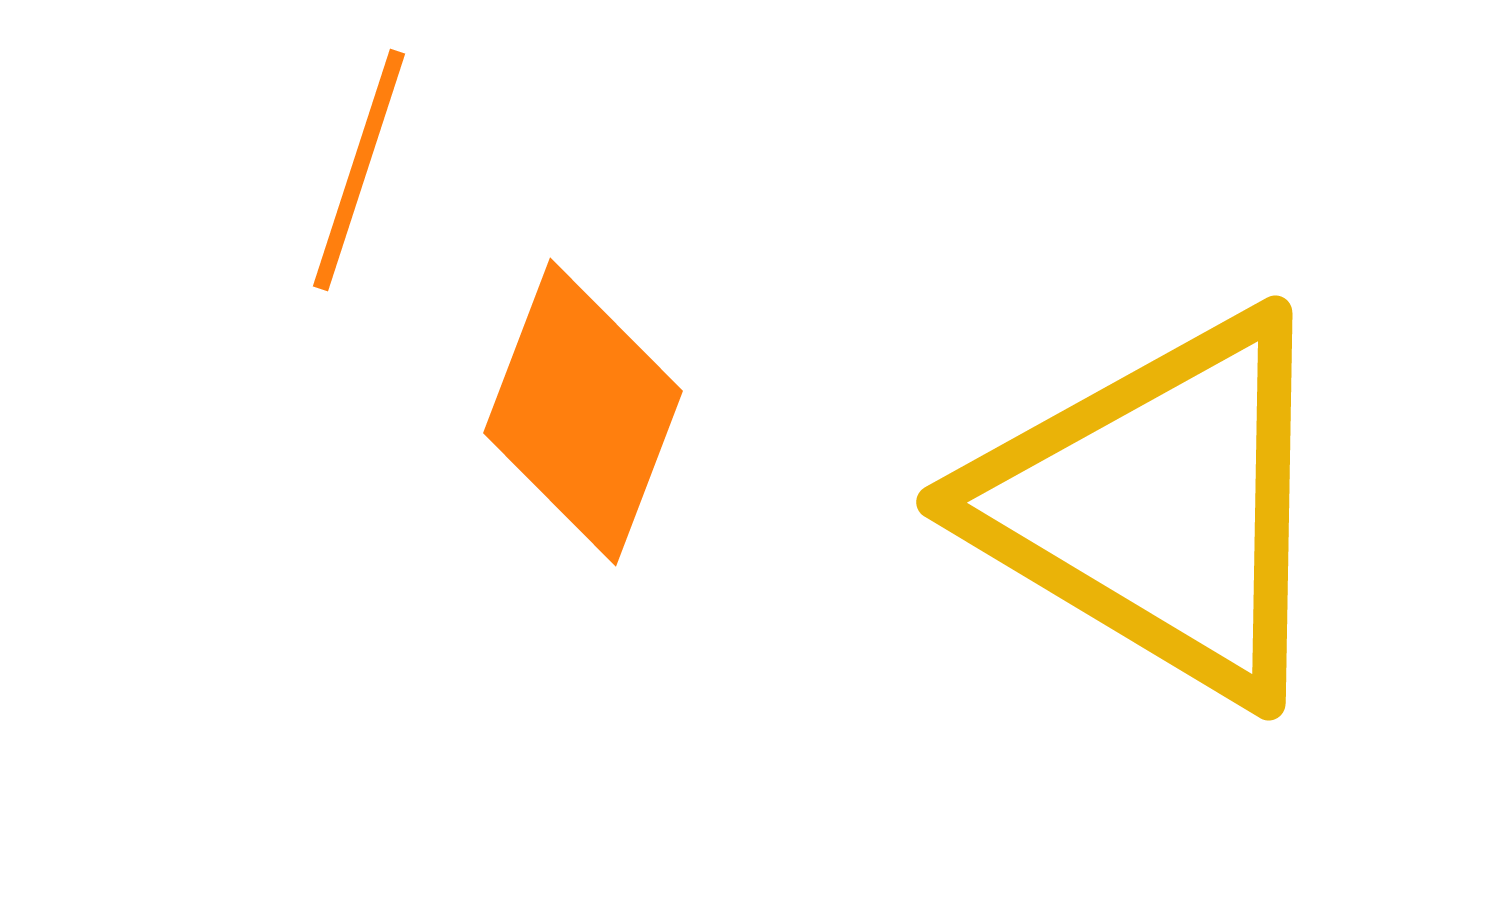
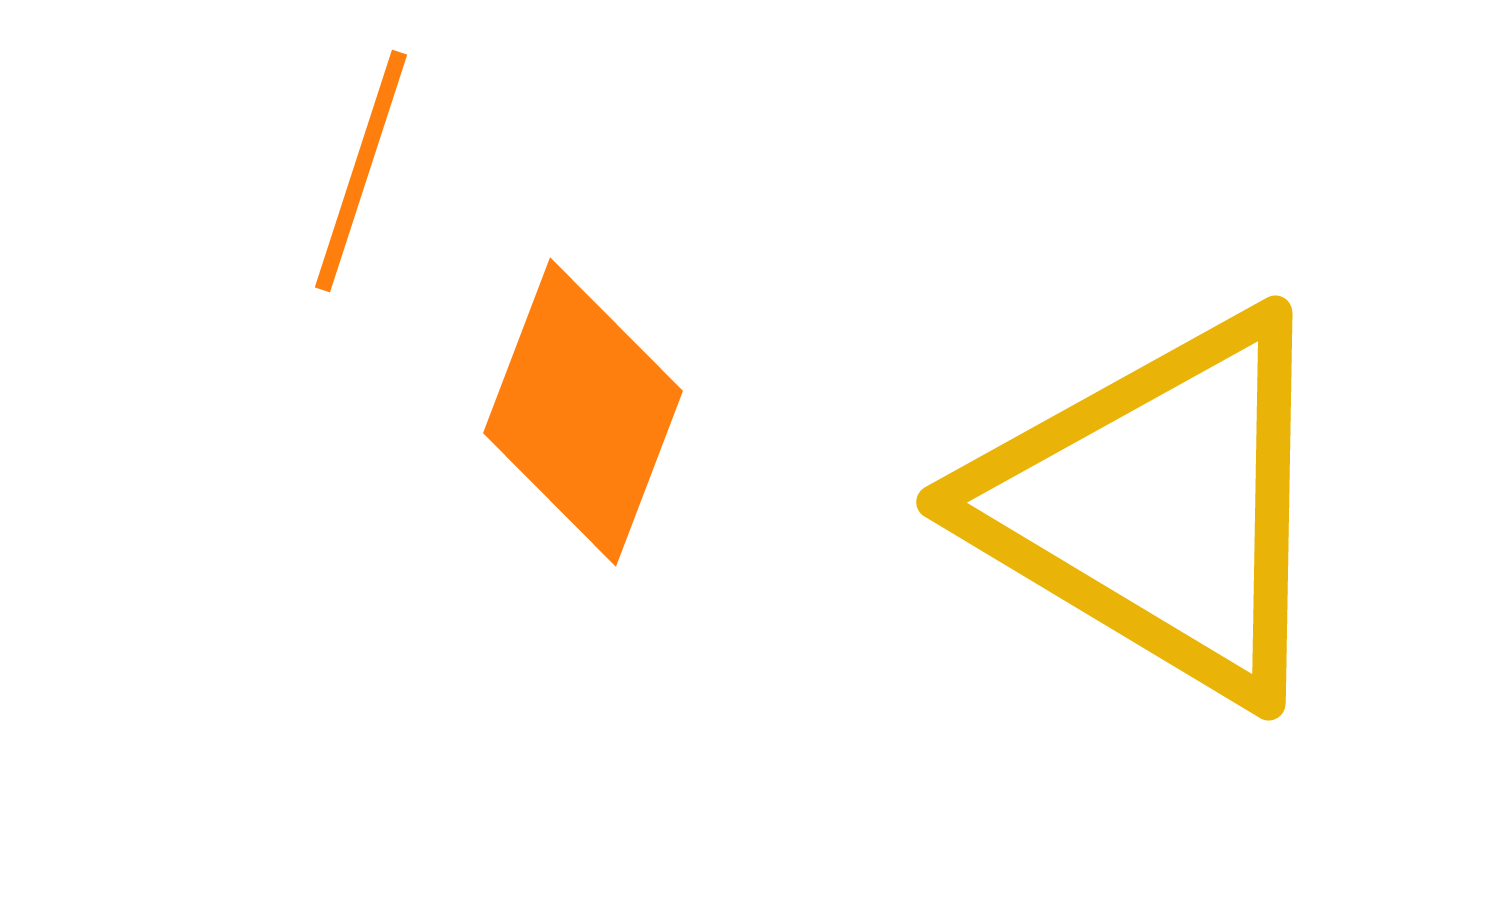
orange line: moved 2 px right, 1 px down
